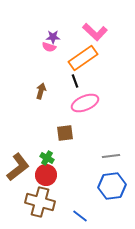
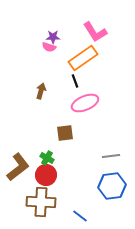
pink L-shape: rotated 15 degrees clockwise
brown cross: moved 1 px right; rotated 12 degrees counterclockwise
